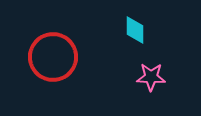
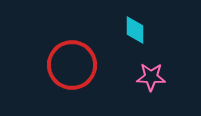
red circle: moved 19 px right, 8 px down
